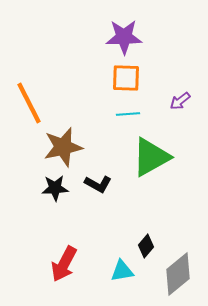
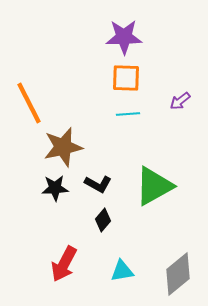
green triangle: moved 3 px right, 29 px down
black diamond: moved 43 px left, 26 px up
